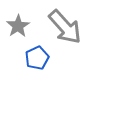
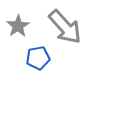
blue pentagon: moved 1 px right; rotated 15 degrees clockwise
